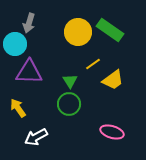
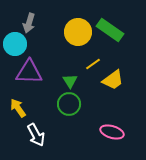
white arrow: moved 2 px up; rotated 90 degrees counterclockwise
